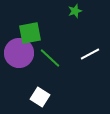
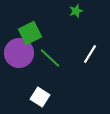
green star: moved 1 px right
green square: rotated 15 degrees counterclockwise
white line: rotated 30 degrees counterclockwise
